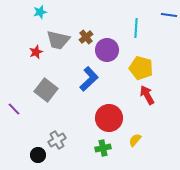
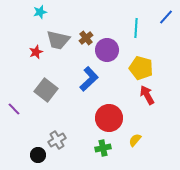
blue line: moved 3 px left, 2 px down; rotated 56 degrees counterclockwise
brown cross: moved 1 px down
